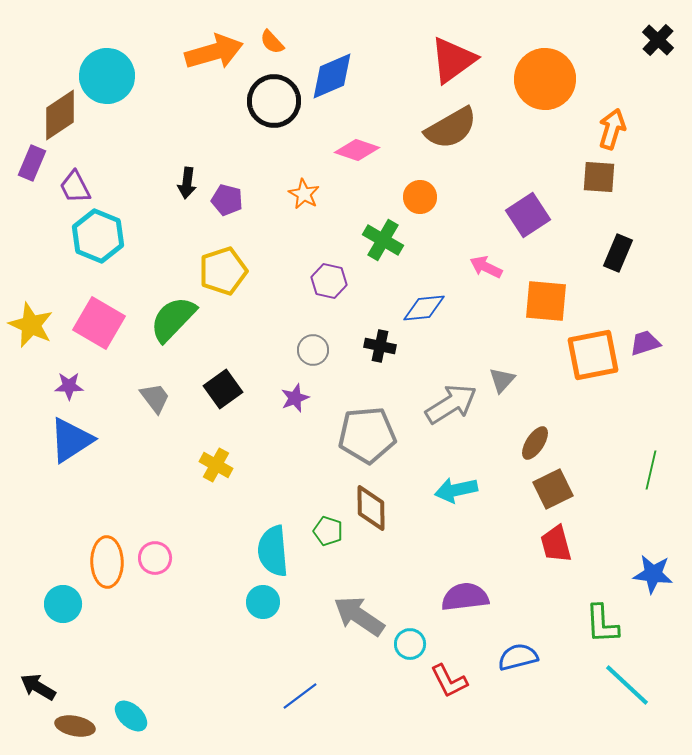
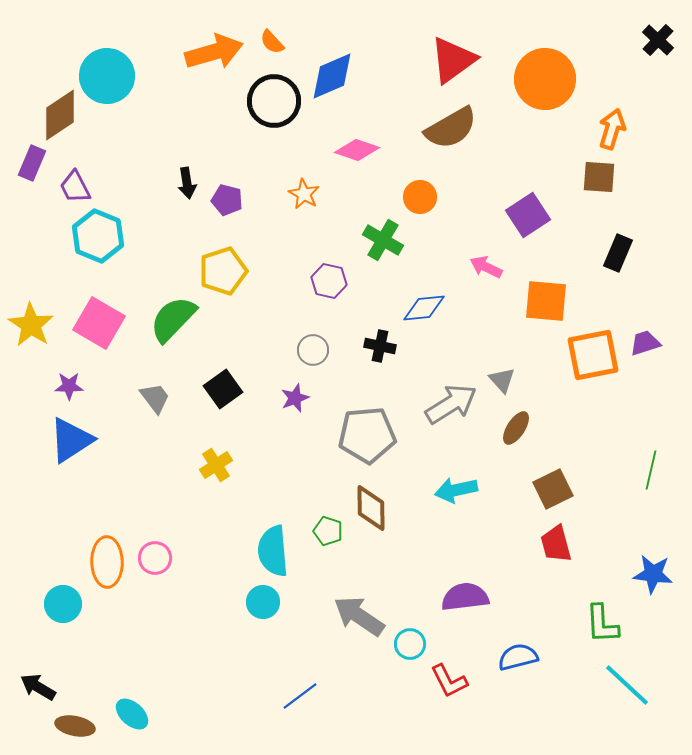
black arrow at (187, 183): rotated 16 degrees counterclockwise
yellow star at (31, 325): rotated 9 degrees clockwise
gray triangle at (502, 380): rotated 24 degrees counterclockwise
brown ellipse at (535, 443): moved 19 px left, 15 px up
yellow cross at (216, 465): rotated 28 degrees clockwise
cyan ellipse at (131, 716): moved 1 px right, 2 px up
